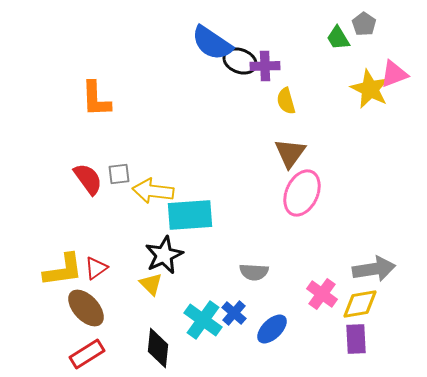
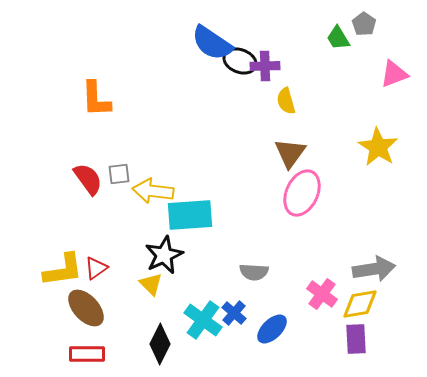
yellow star: moved 8 px right, 58 px down; rotated 6 degrees clockwise
black diamond: moved 2 px right, 4 px up; rotated 21 degrees clockwise
red rectangle: rotated 32 degrees clockwise
